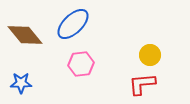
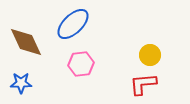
brown diamond: moved 1 px right, 7 px down; rotated 15 degrees clockwise
red L-shape: moved 1 px right
